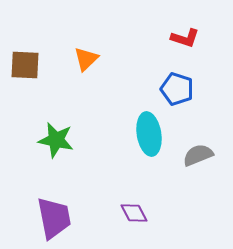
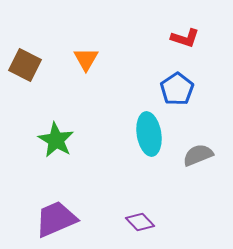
orange triangle: rotated 16 degrees counterclockwise
brown square: rotated 24 degrees clockwise
blue pentagon: rotated 20 degrees clockwise
green star: rotated 18 degrees clockwise
purple diamond: moved 6 px right, 9 px down; rotated 16 degrees counterclockwise
purple trapezoid: moved 2 px right, 1 px down; rotated 102 degrees counterclockwise
